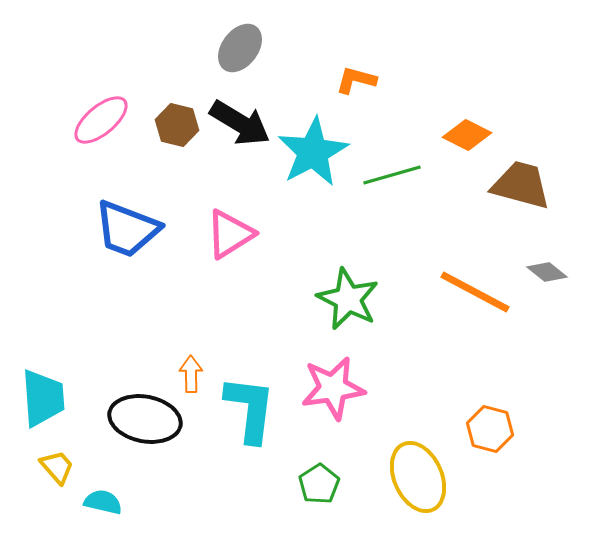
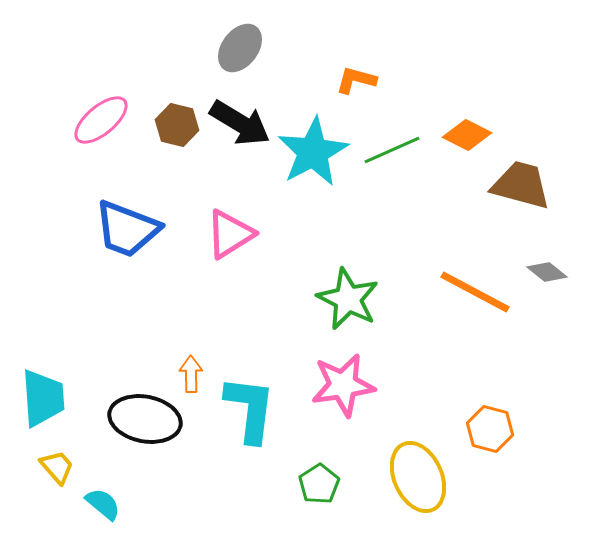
green line: moved 25 px up; rotated 8 degrees counterclockwise
pink star: moved 10 px right, 3 px up
cyan semicircle: moved 2 px down; rotated 27 degrees clockwise
